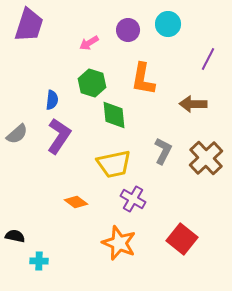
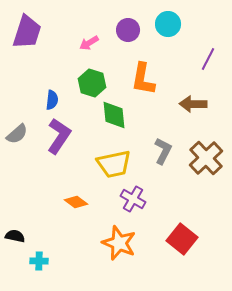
purple trapezoid: moved 2 px left, 7 px down
